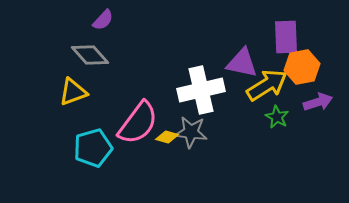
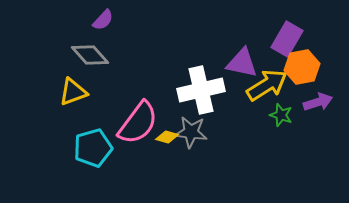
purple rectangle: moved 1 px right, 2 px down; rotated 32 degrees clockwise
green star: moved 4 px right, 2 px up; rotated 10 degrees counterclockwise
